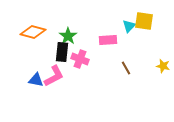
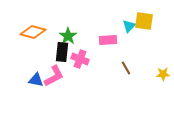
yellow star: moved 8 px down; rotated 16 degrees counterclockwise
